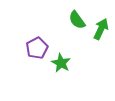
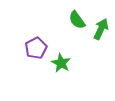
purple pentagon: moved 1 px left
